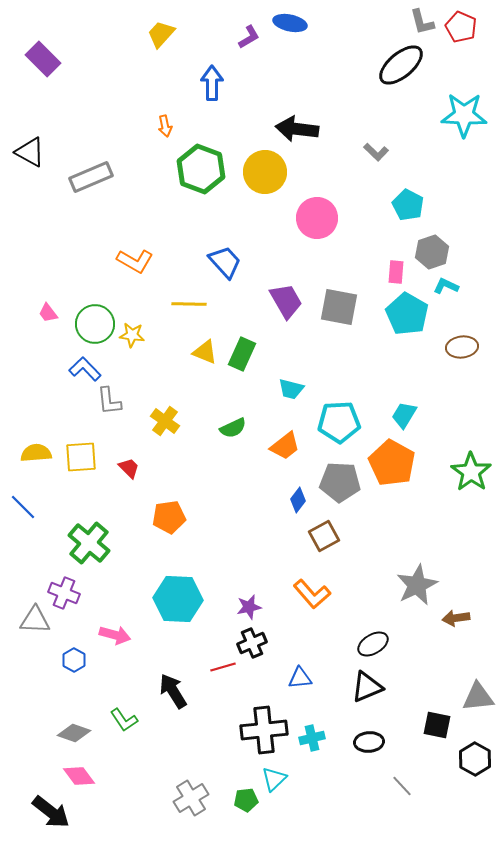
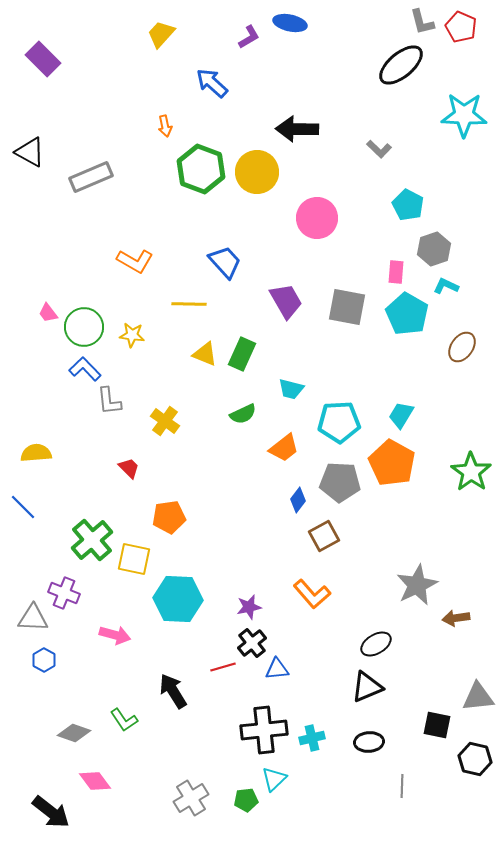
blue arrow at (212, 83): rotated 48 degrees counterclockwise
black arrow at (297, 129): rotated 6 degrees counterclockwise
gray L-shape at (376, 152): moved 3 px right, 3 px up
yellow circle at (265, 172): moved 8 px left
gray hexagon at (432, 252): moved 2 px right, 3 px up
gray square at (339, 307): moved 8 px right
green circle at (95, 324): moved 11 px left, 3 px down
brown ellipse at (462, 347): rotated 48 degrees counterclockwise
yellow triangle at (205, 352): moved 2 px down
cyan trapezoid at (404, 415): moved 3 px left
green semicircle at (233, 428): moved 10 px right, 14 px up
orange trapezoid at (285, 446): moved 1 px left, 2 px down
yellow square at (81, 457): moved 53 px right, 102 px down; rotated 16 degrees clockwise
green cross at (89, 543): moved 3 px right, 3 px up; rotated 9 degrees clockwise
gray triangle at (35, 620): moved 2 px left, 2 px up
black cross at (252, 643): rotated 16 degrees counterclockwise
black ellipse at (373, 644): moved 3 px right
blue hexagon at (74, 660): moved 30 px left
blue triangle at (300, 678): moved 23 px left, 9 px up
black hexagon at (475, 759): rotated 16 degrees counterclockwise
pink diamond at (79, 776): moved 16 px right, 5 px down
gray line at (402, 786): rotated 45 degrees clockwise
